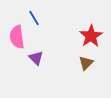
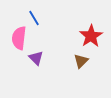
pink semicircle: moved 2 px right, 1 px down; rotated 15 degrees clockwise
brown triangle: moved 5 px left, 2 px up
